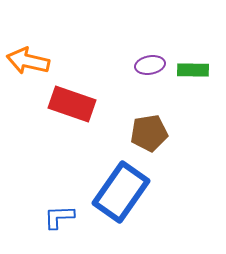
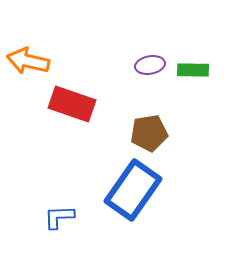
blue rectangle: moved 12 px right, 2 px up
